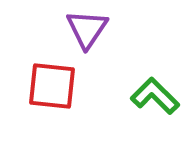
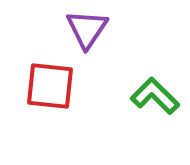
red square: moved 2 px left
